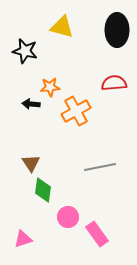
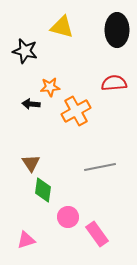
pink triangle: moved 3 px right, 1 px down
